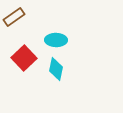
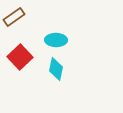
red square: moved 4 px left, 1 px up
